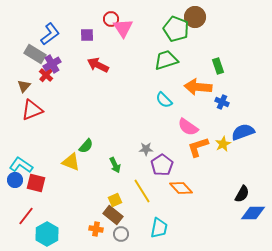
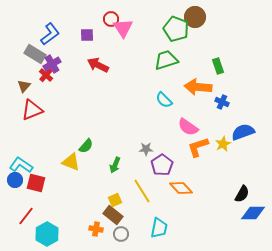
green arrow: rotated 49 degrees clockwise
